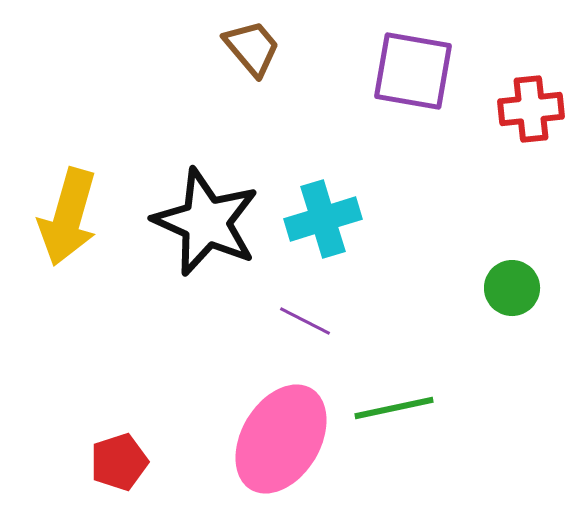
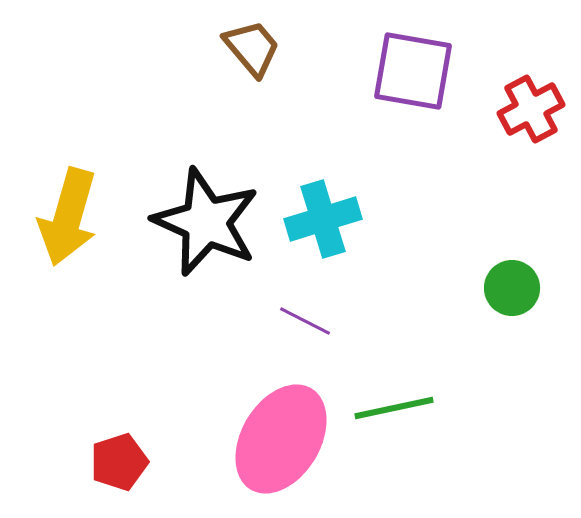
red cross: rotated 22 degrees counterclockwise
